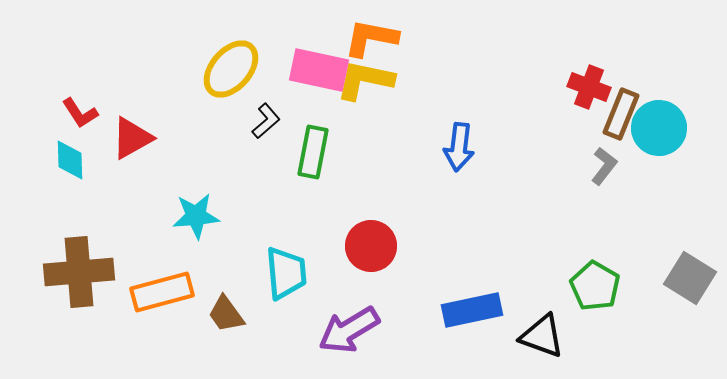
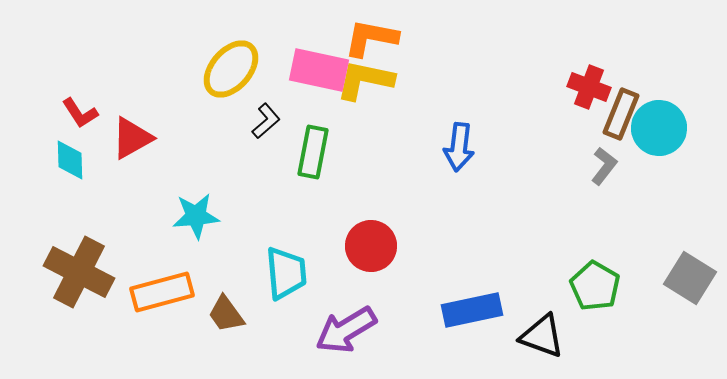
brown cross: rotated 32 degrees clockwise
purple arrow: moved 3 px left
